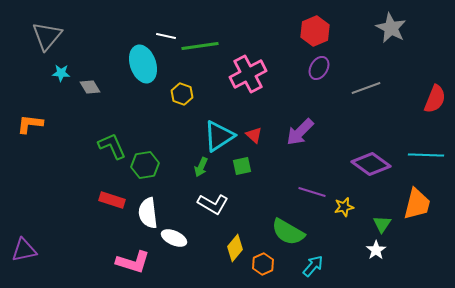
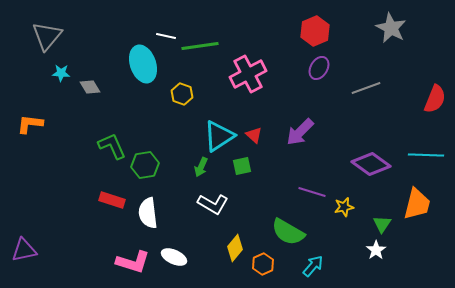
white ellipse: moved 19 px down
